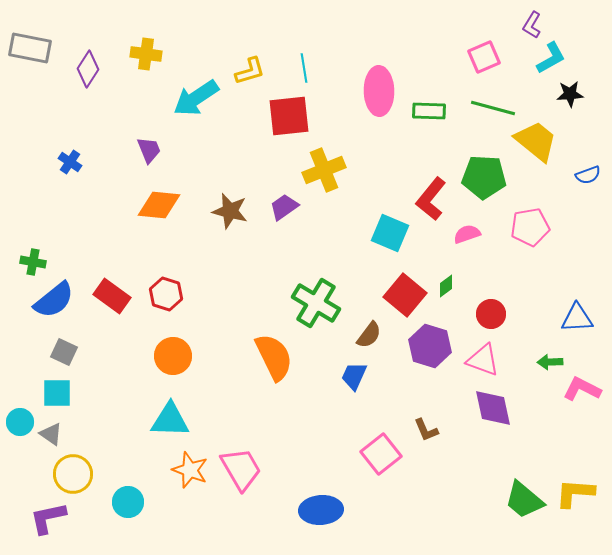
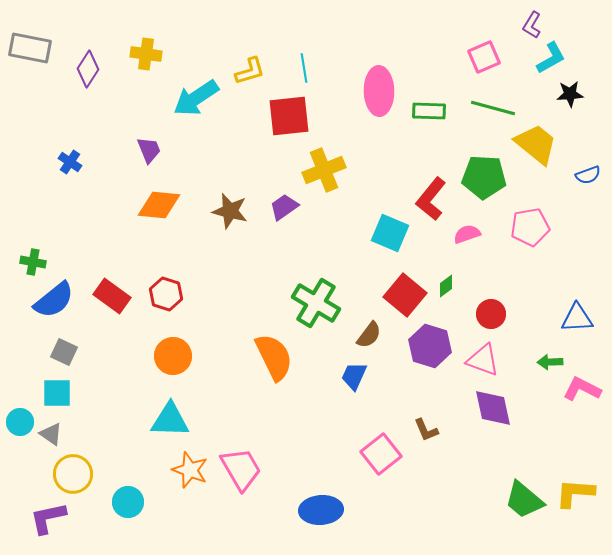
yellow trapezoid at (536, 141): moved 3 px down
